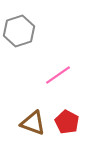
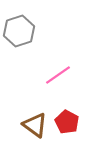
brown triangle: moved 2 px right, 2 px down; rotated 16 degrees clockwise
